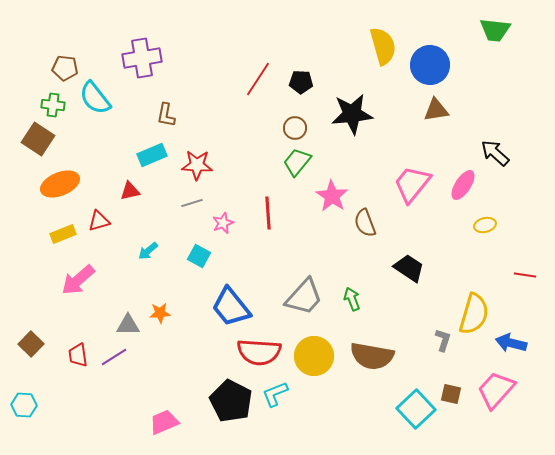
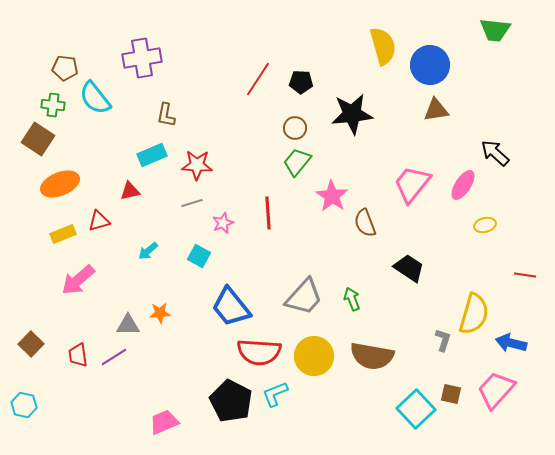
cyan hexagon at (24, 405): rotated 10 degrees clockwise
